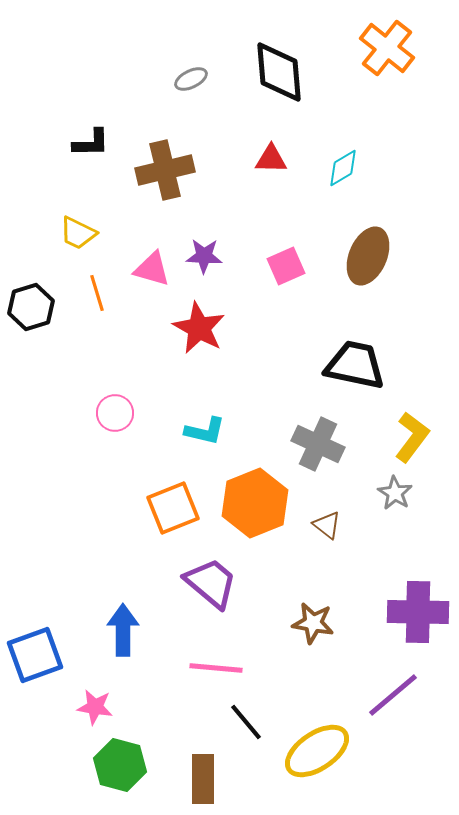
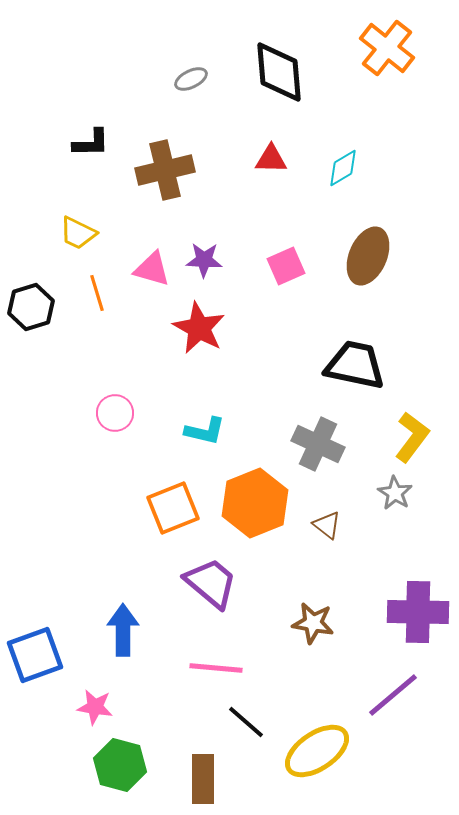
purple star: moved 4 px down
black line: rotated 9 degrees counterclockwise
